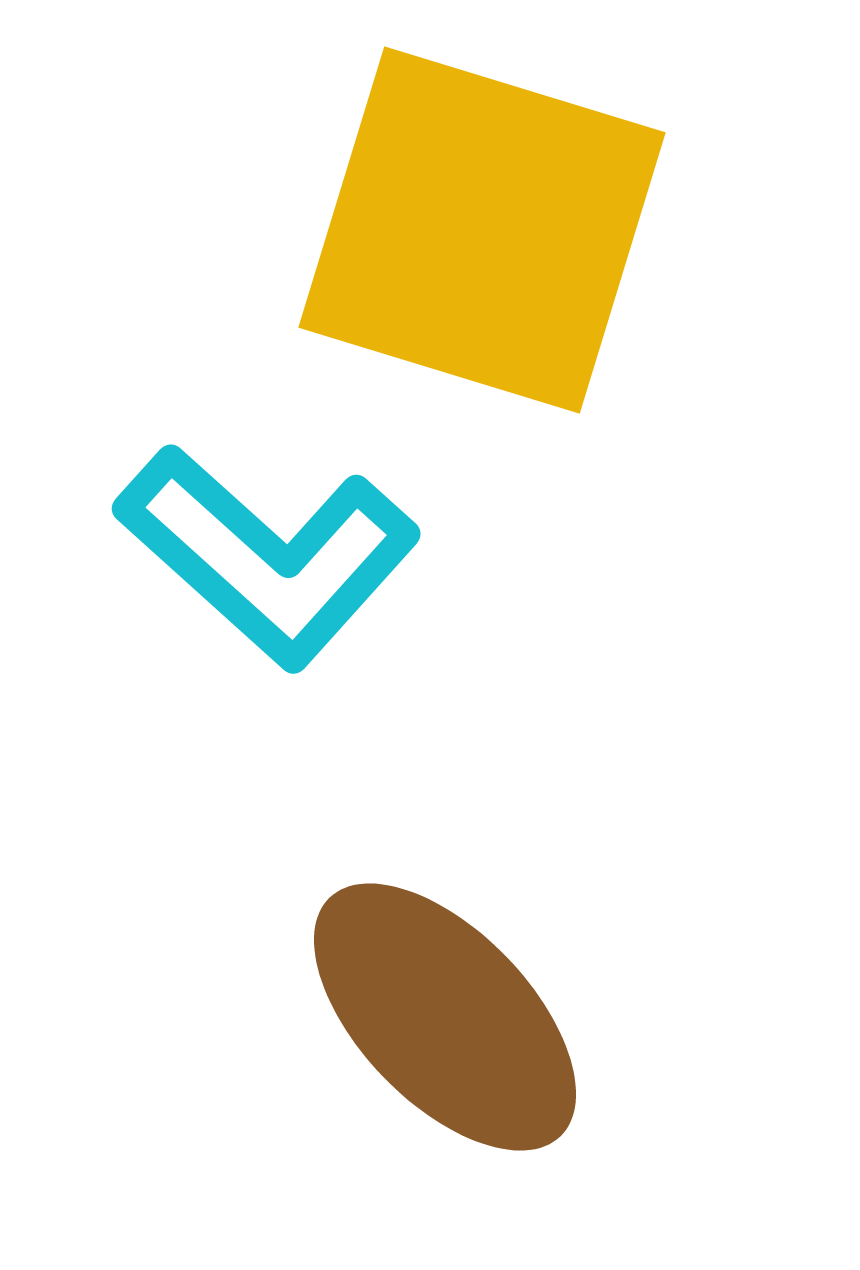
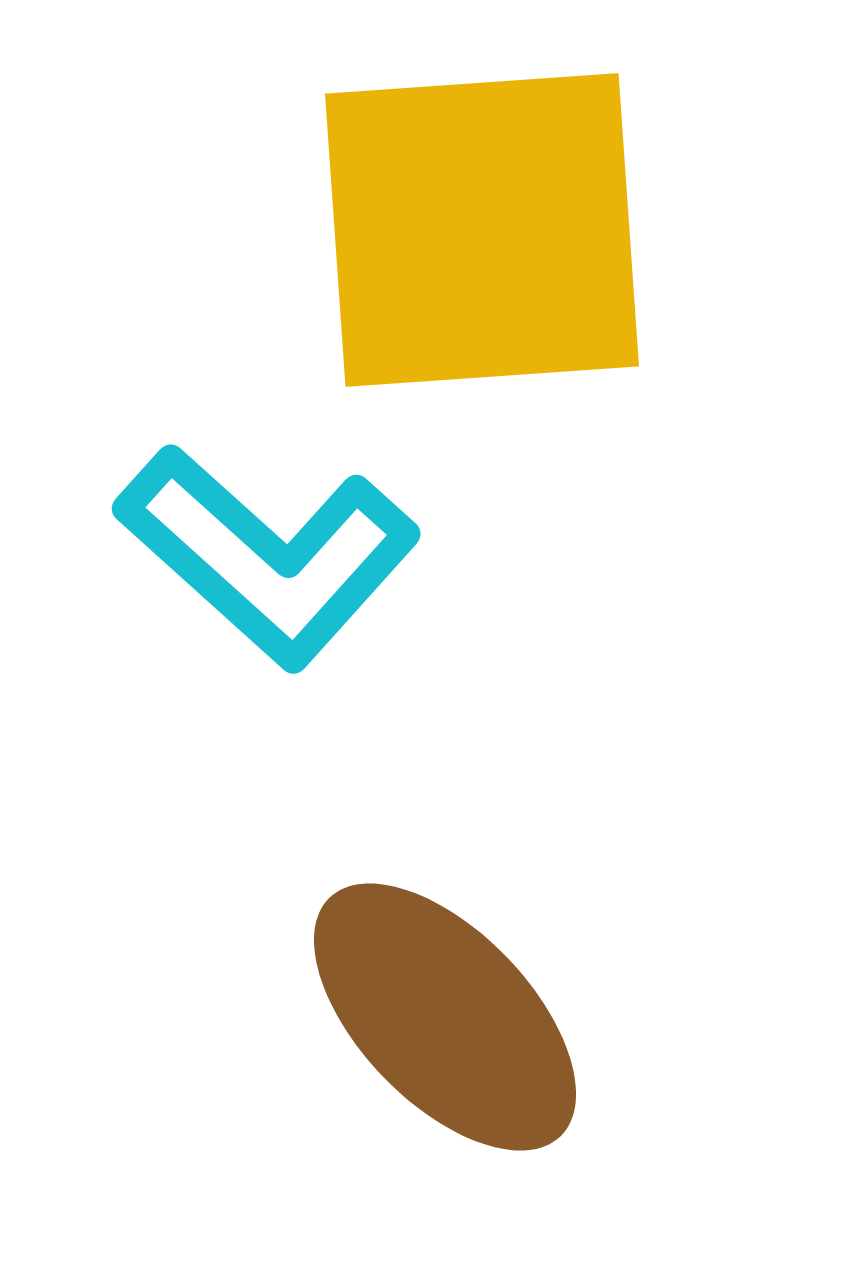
yellow square: rotated 21 degrees counterclockwise
